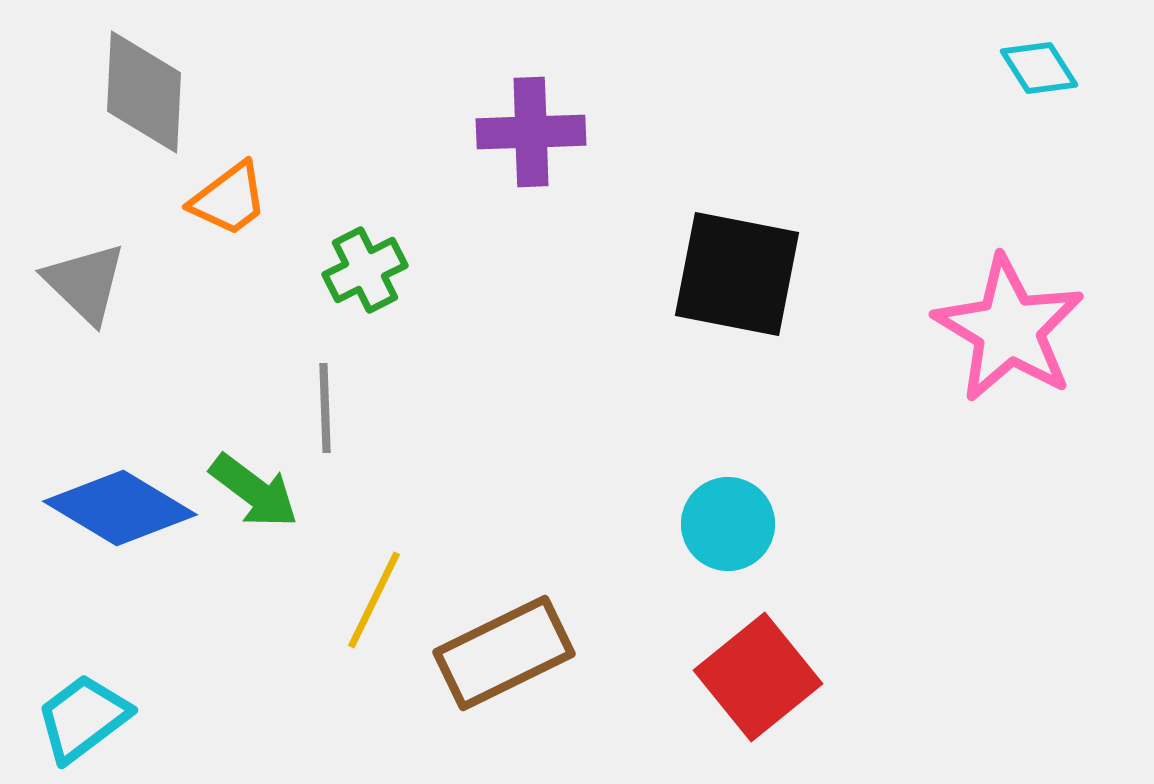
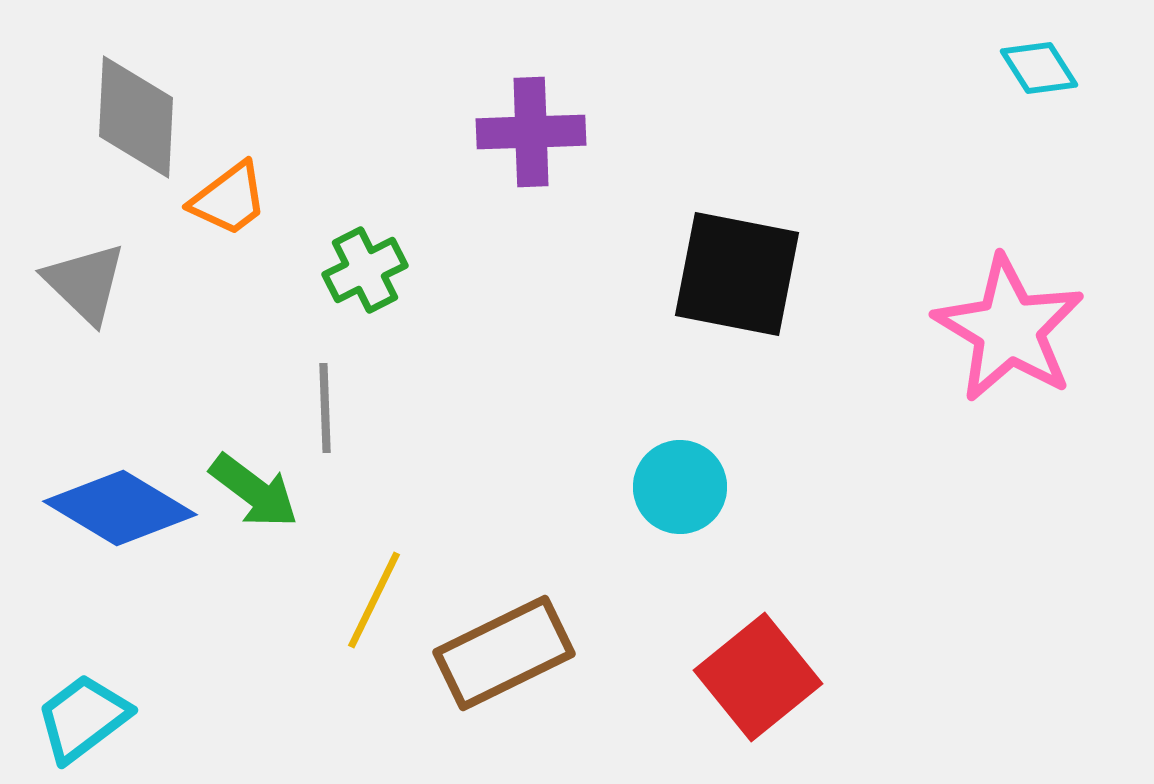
gray diamond: moved 8 px left, 25 px down
cyan circle: moved 48 px left, 37 px up
